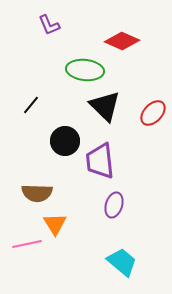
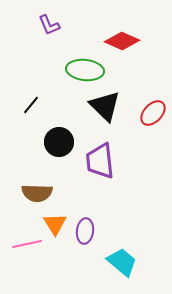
black circle: moved 6 px left, 1 px down
purple ellipse: moved 29 px left, 26 px down; rotated 10 degrees counterclockwise
